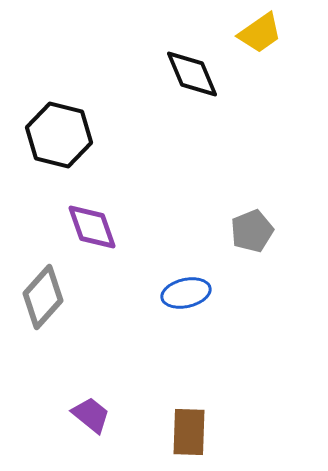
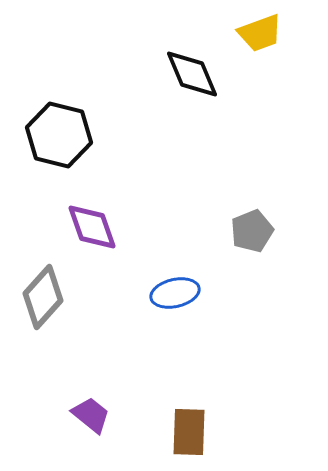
yellow trapezoid: rotated 15 degrees clockwise
blue ellipse: moved 11 px left
